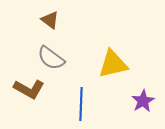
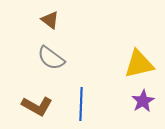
yellow triangle: moved 26 px right
brown L-shape: moved 8 px right, 17 px down
